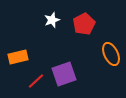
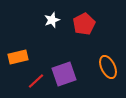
orange ellipse: moved 3 px left, 13 px down
